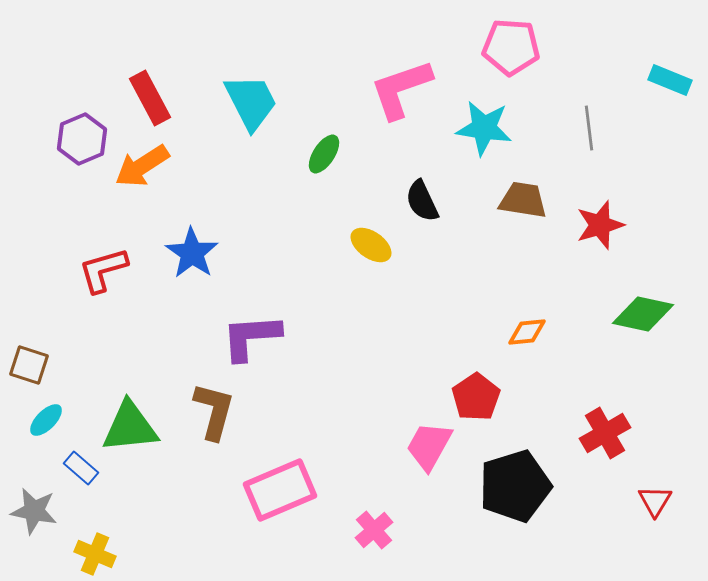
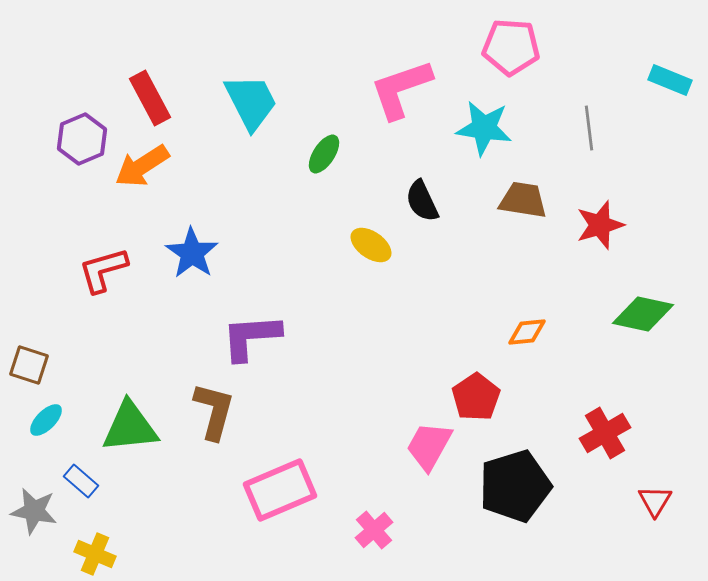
blue rectangle: moved 13 px down
